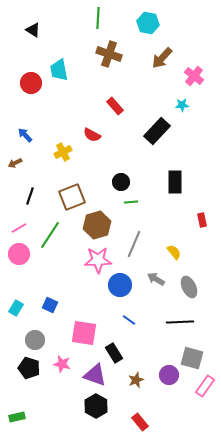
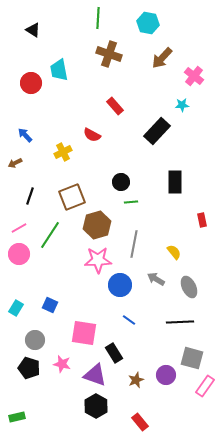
gray line at (134, 244): rotated 12 degrees counterclockwise
purple circle at (169, 375): moved 3 px left
